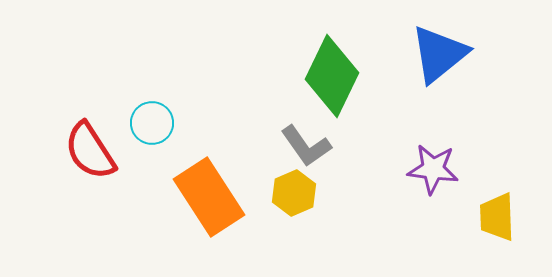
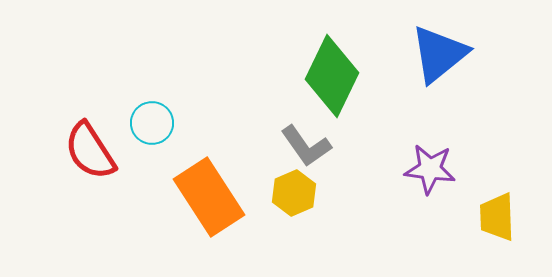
purple star: moved 3 px left
